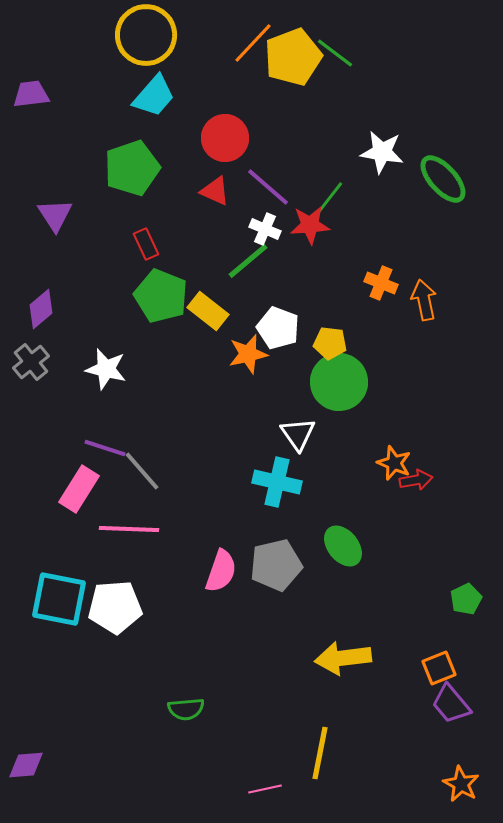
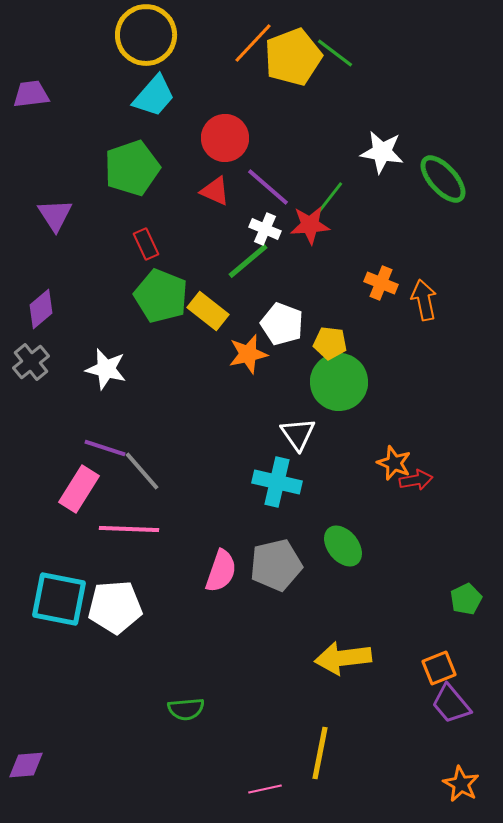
white pentagon at (278, 328): moved 4 px right, 4 px up
